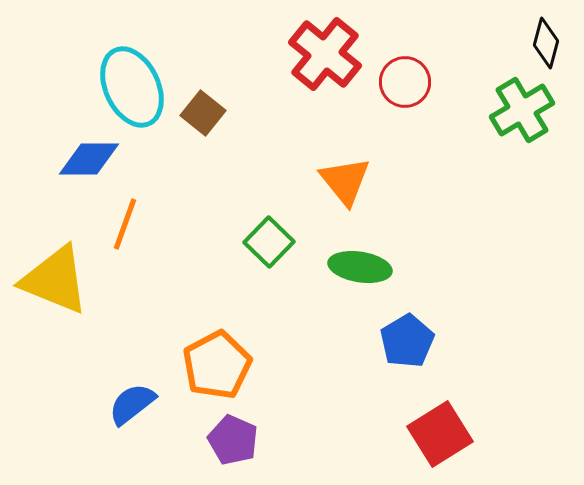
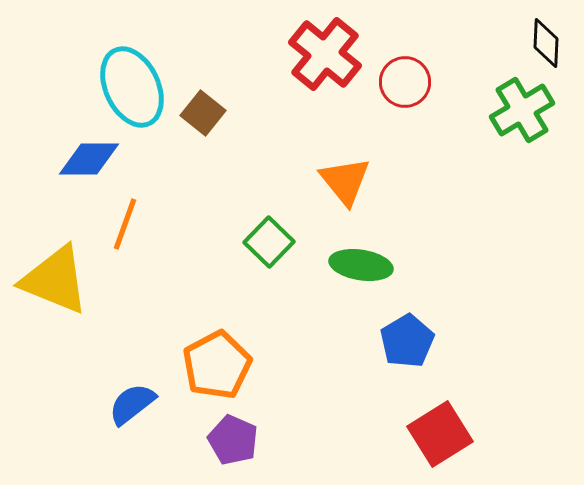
black diamond: rotated 12 degrees counterclockwise
green ellipse: moved 1 px right, 2 px up
